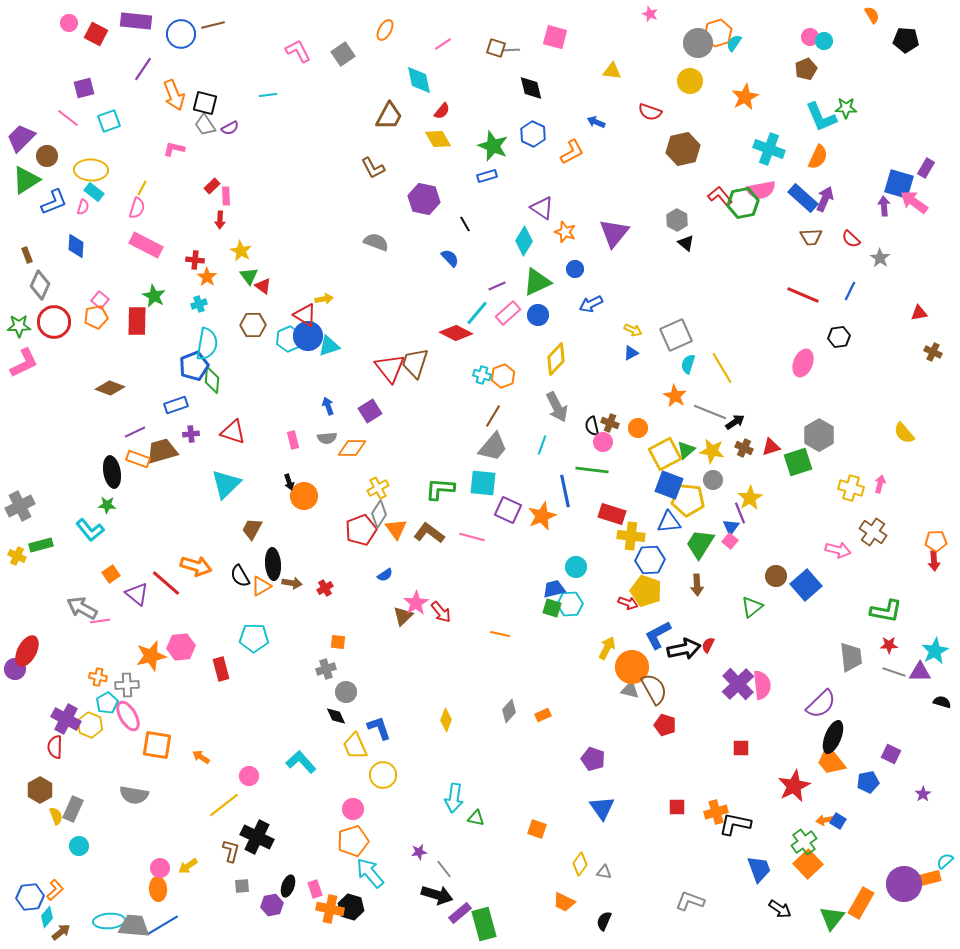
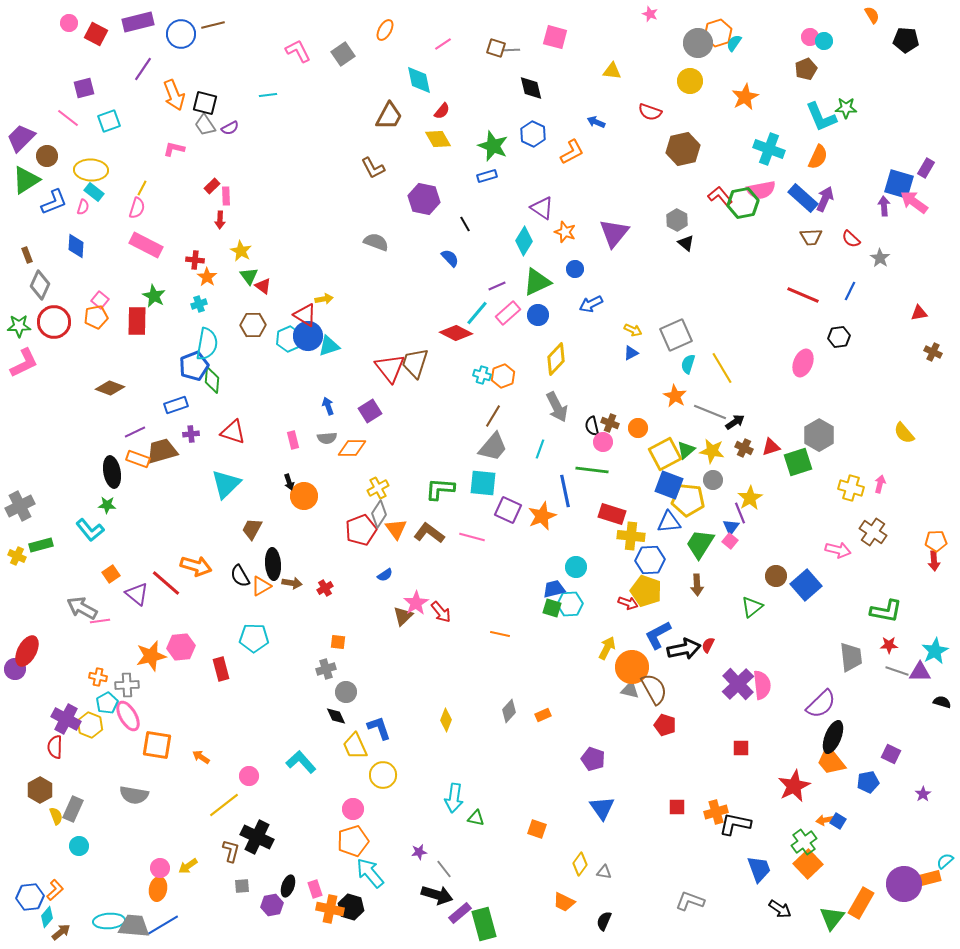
purple rectangle at (136, 21): moved 2 px right, 1 px down; rotated 20 degrees counterclockwise
cyan line at (542, 445): moved 2 px left, 4 px down
gray line at (894, 672): moved 3 px right, 1 px up
orange ellipse at (158, 889): rotated 15 degrees clockwise
